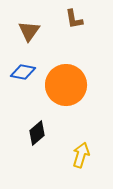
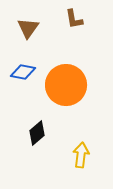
brown triangle: moved 1 px left, 3 px up
yellow arrow: rotated 10 degrees counterclockwise
